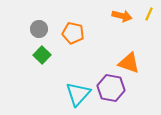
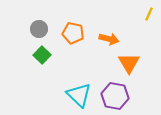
orange arrow: moved 13 px left, 23 px down
orange triangle: rotated 40 degrees clockwise
purple hexagon: moved 4 px right, 8 px down
cyan triangle: moved 1 px right, 1 px down; rotated 28 degrees counterclockwise
